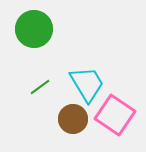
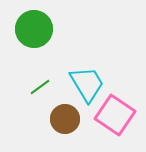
brown circle: moved 8 px left
